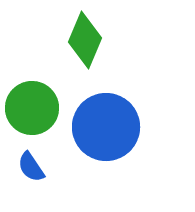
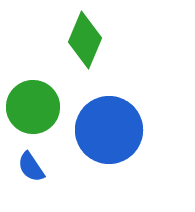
green circle: moved 1 px right, 1 px up
blue circle: moved 3 px right, 3 px down
